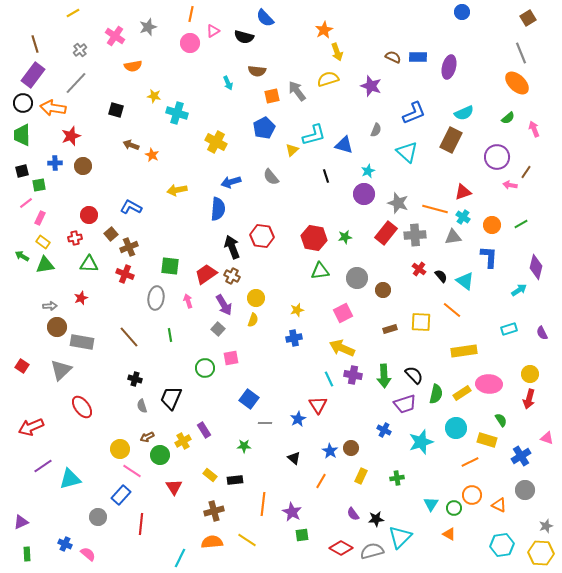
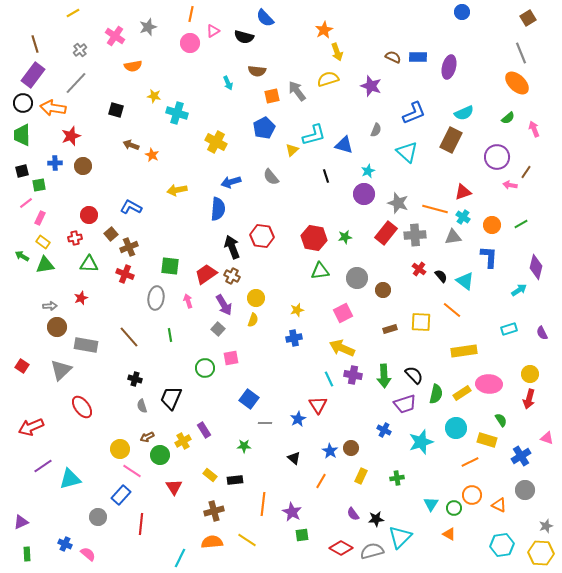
gray rectangle at (82, 342): moved 4 px right, 3 px down
